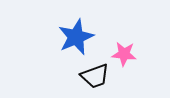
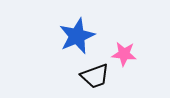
blue star: moved 1 px right, 1 px up
